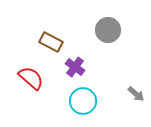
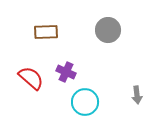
brown rectangle: moved 5 px left, 10 px up; rotated 30 degrees counterclockwise
purple cross: moved 9 px left, 5 px down; rotated 12 degrees counterclockwise
gray arrow: moved 1 px right, 1 px down; rotated 42 degrees clockwise
cyan circle: moved 2 px right, 1 px down
